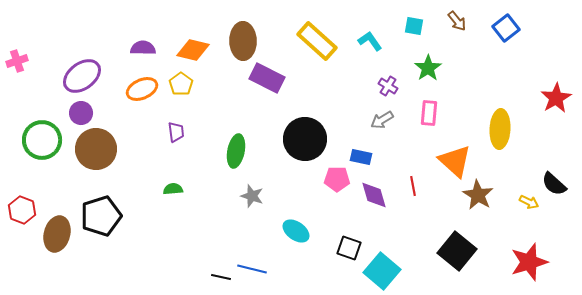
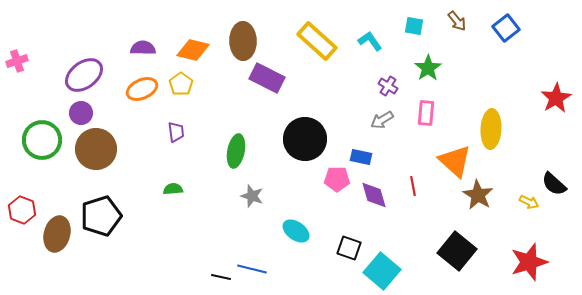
purple ellipse at (82, 76): moved 2 px right, 1 px up
pink rectangle at (429, 113): moved 3 px left
yellow ellipse at (500, 129): moved 9 px left
